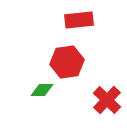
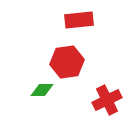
red cross: rotated 20 degrees clockwise
